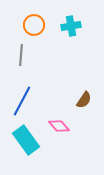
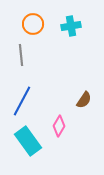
orange circle: moved 1 px left, 1 px up
gray line: rotated 10 degrees counterclockwise
pink diamond: rotated 70 degrees clockwise
cyan rectangle: moved 2 px right, 1 px down
